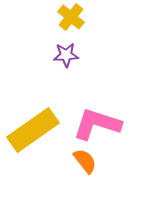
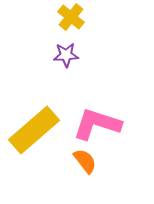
yellow rectangle: moved 1 px right; rotated 6 degrees counterclockwise
